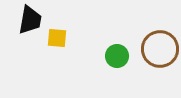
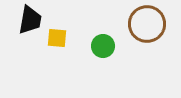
brown circle: moved 13 px left, 25 px up
green circle: moved 14 px left, 10 px up
